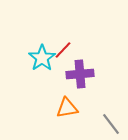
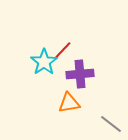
cyan star: moved 2 px right, 4 px down
orange triangle: moved 2 px right, 5 px up
gray line: rotated 15 degrees counterclockwise
